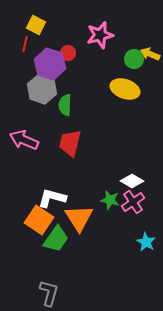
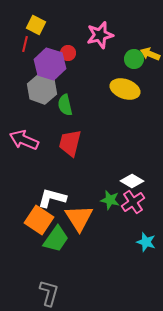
green semicircle: rotated 15 degrees counterclockwise
cyan star: rotated 12 degrees counterclockwise
